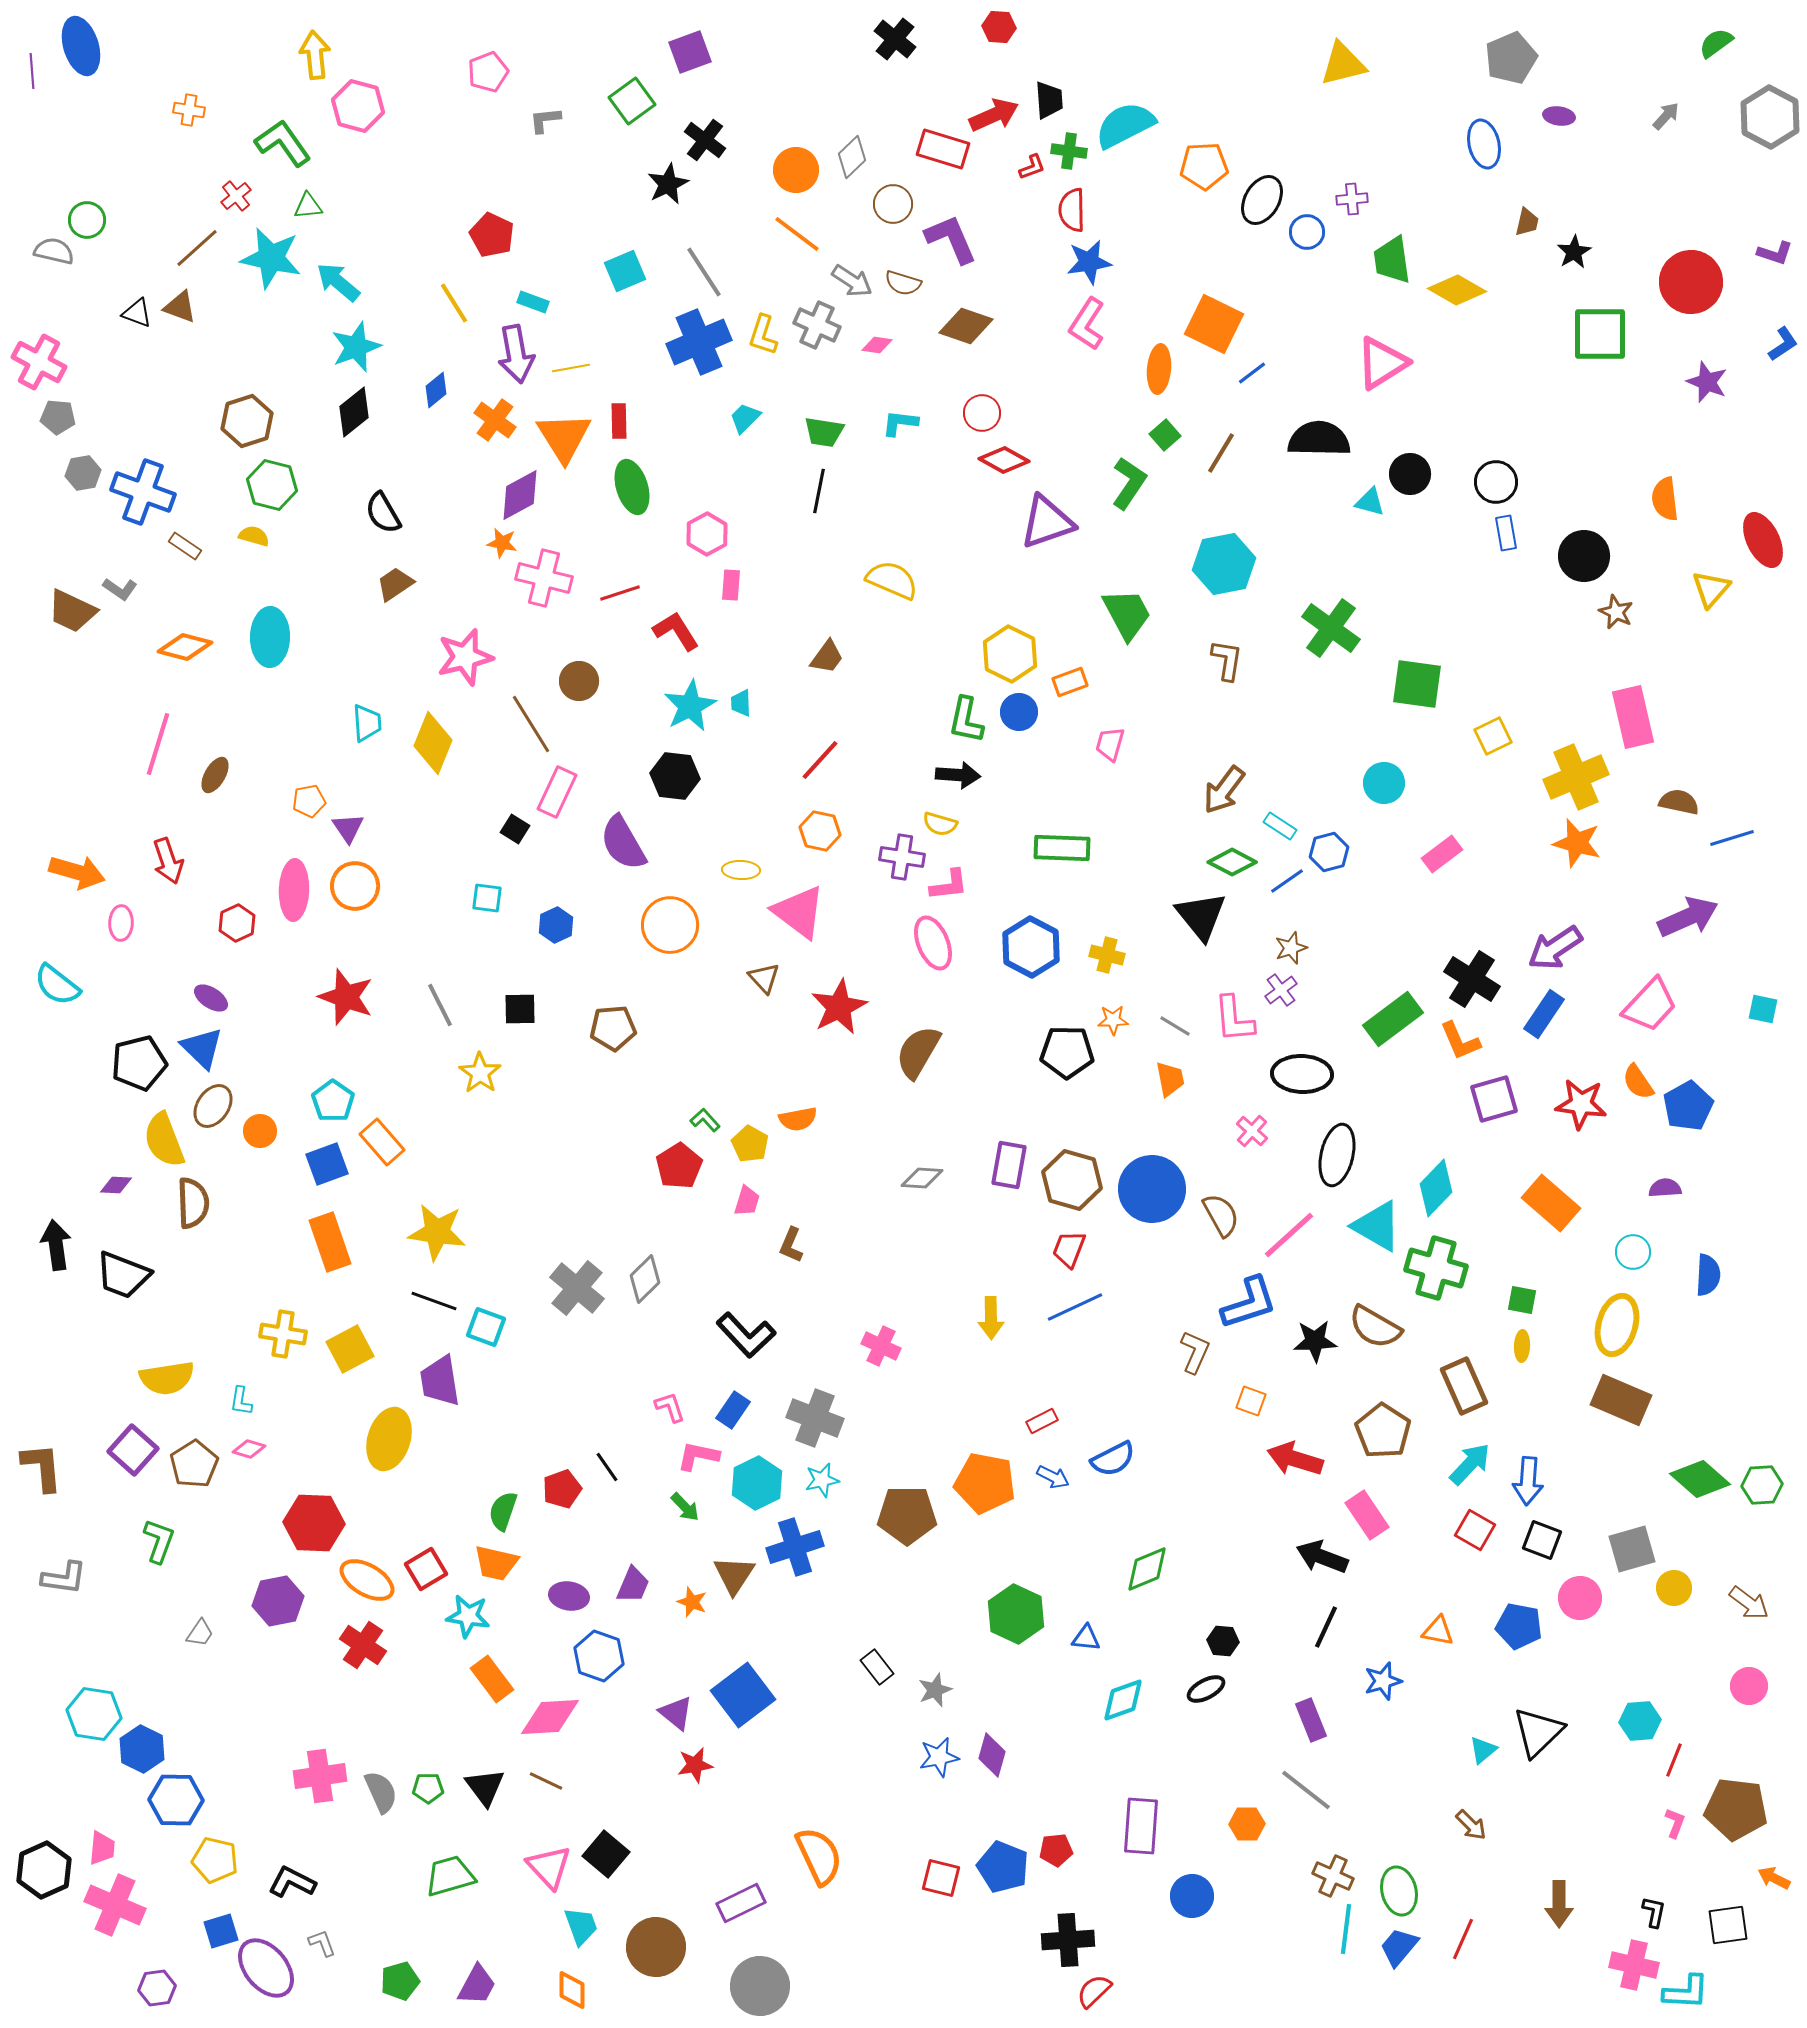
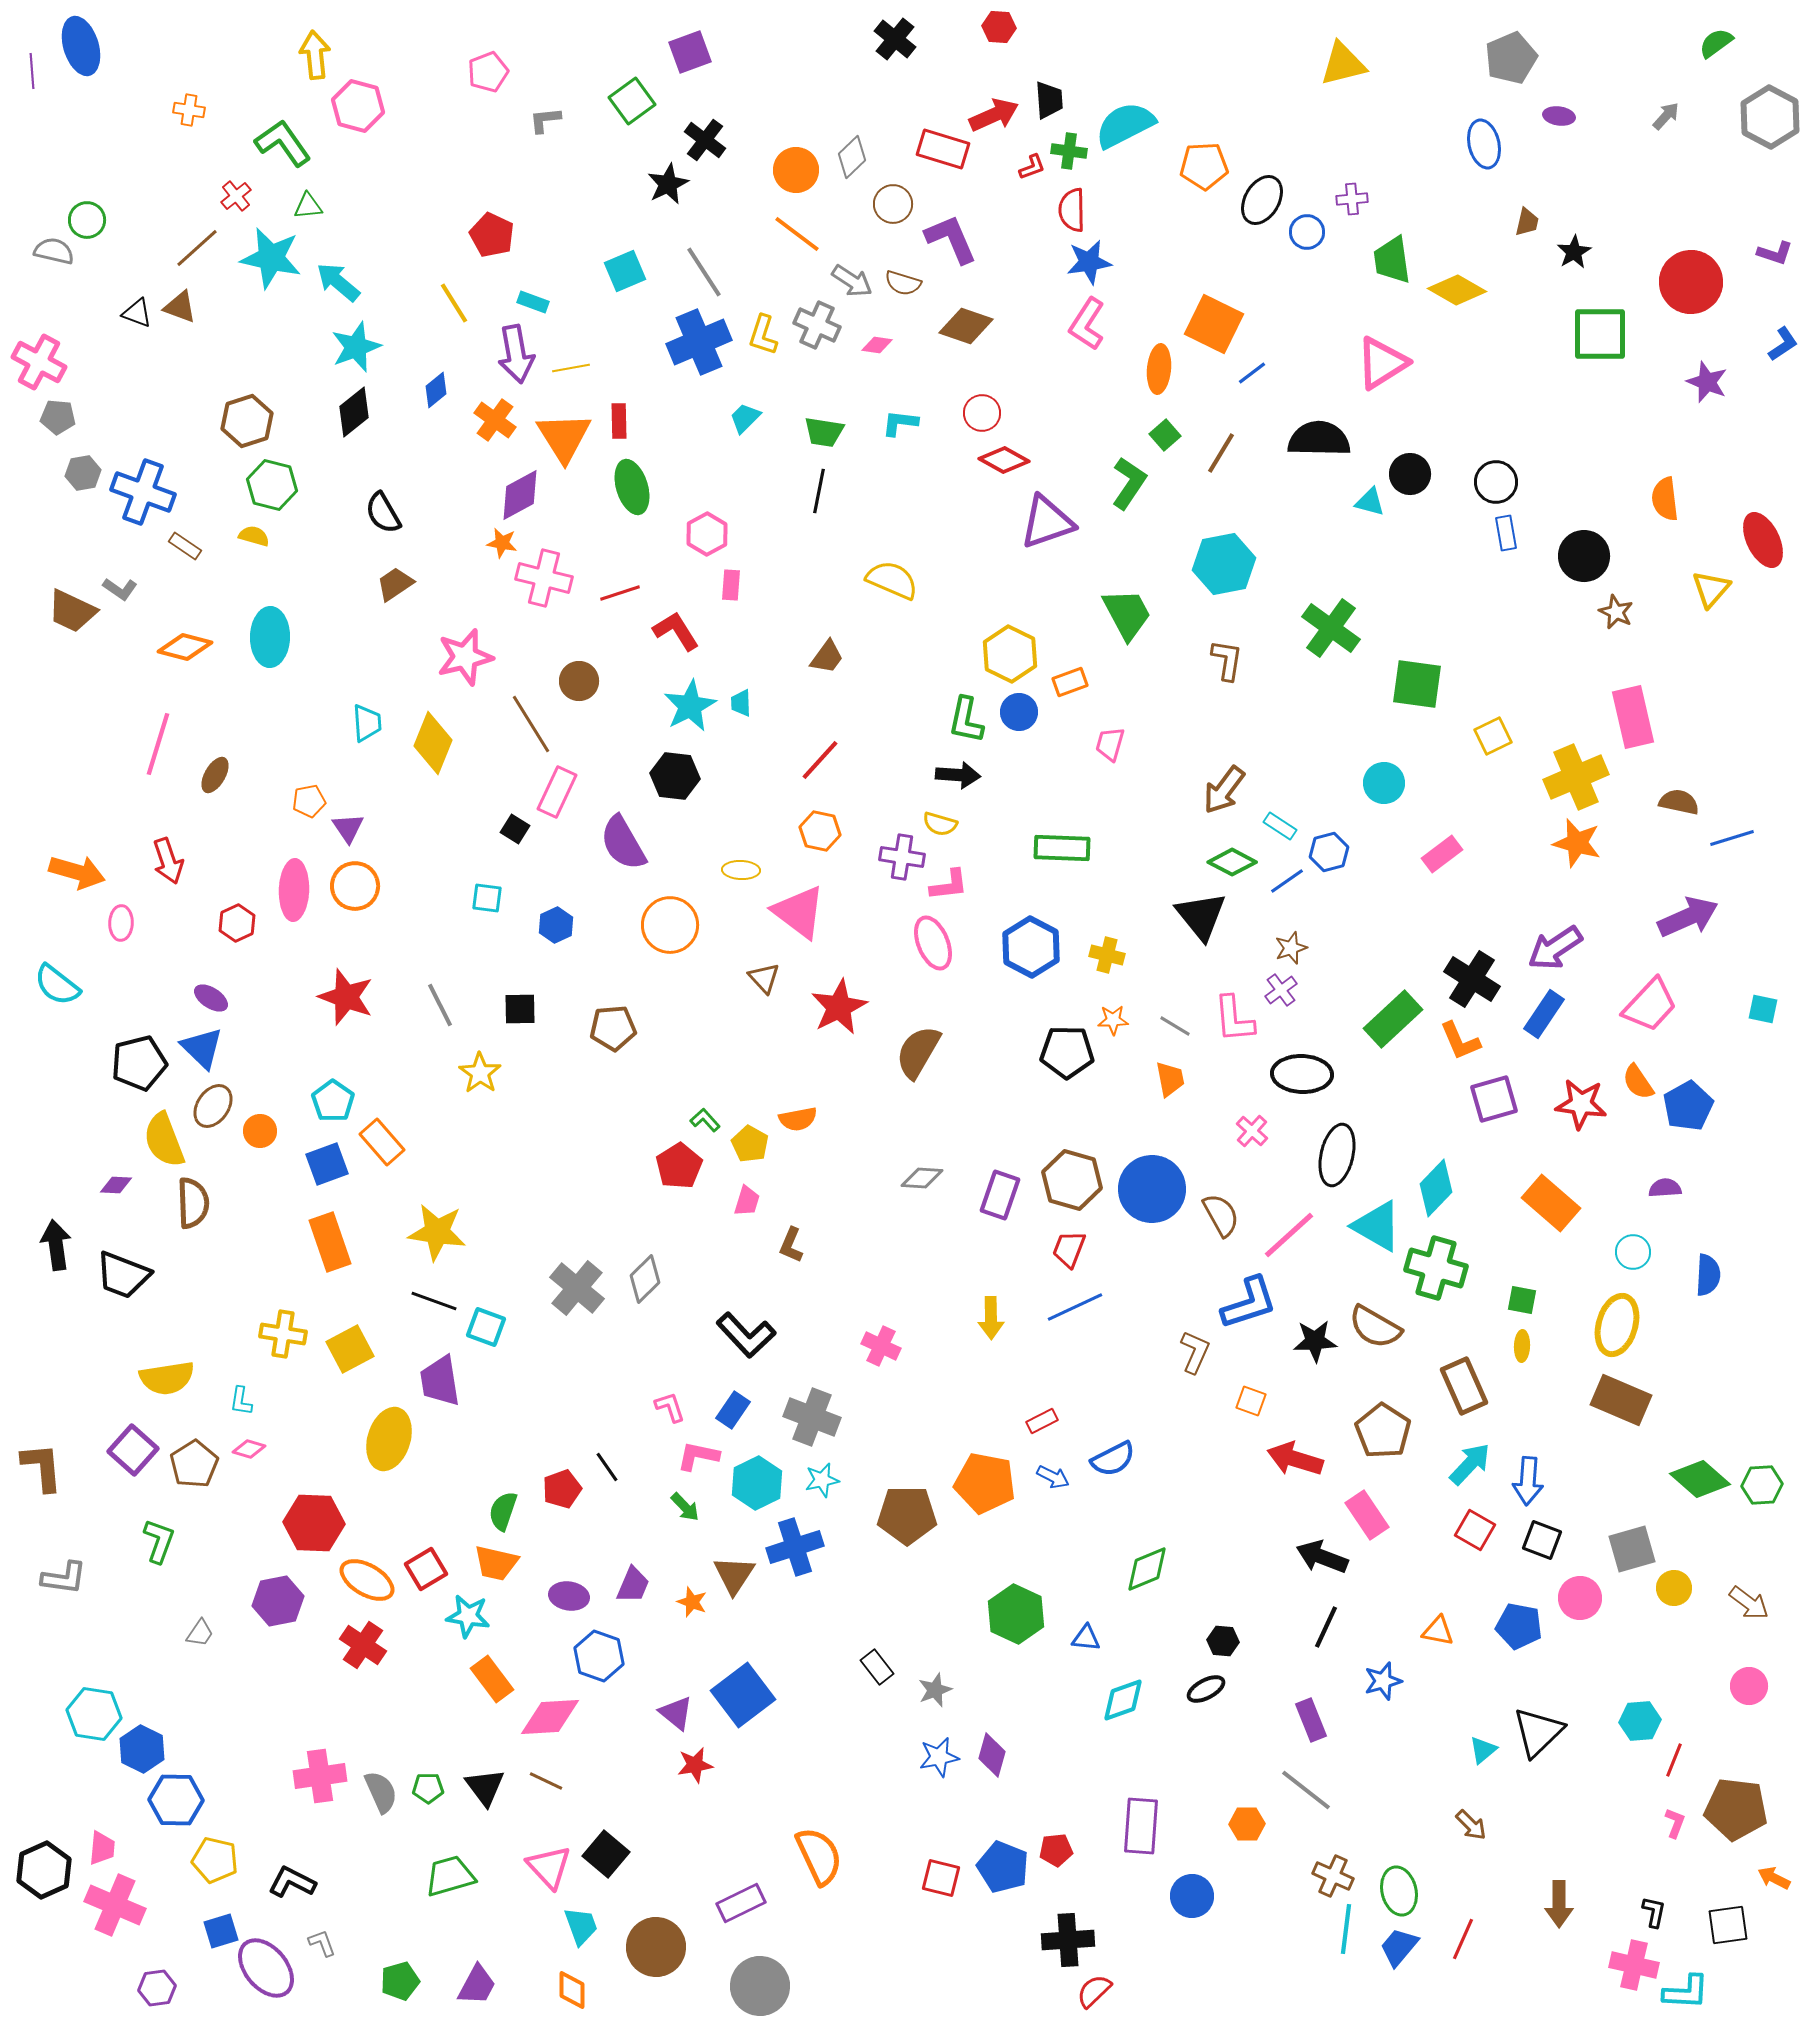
green rectangle at (1393, 1019): rotated 6 degrees counterclockwise
purple rectangle at (1009, 1165): moved 9 px left, 30 px down; rotated 9 degrees clockwise
gray cross at (815, 1418): moved 3 px left, 1 px up
